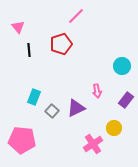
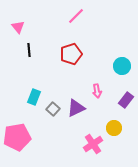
red pentagon: moved 10 px right, 10 px down
gray square: moved 1 px right, 2 px up
pink pentagon: moved 5 px left, 3 px up; rotated 16 degrees counterclockwise
